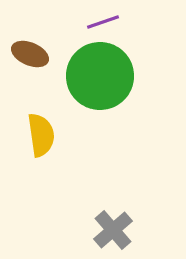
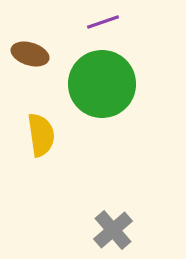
brown ellipse: rotated 6 degrees counterclockwise
green circle: moved 2 px right, 8 px down
